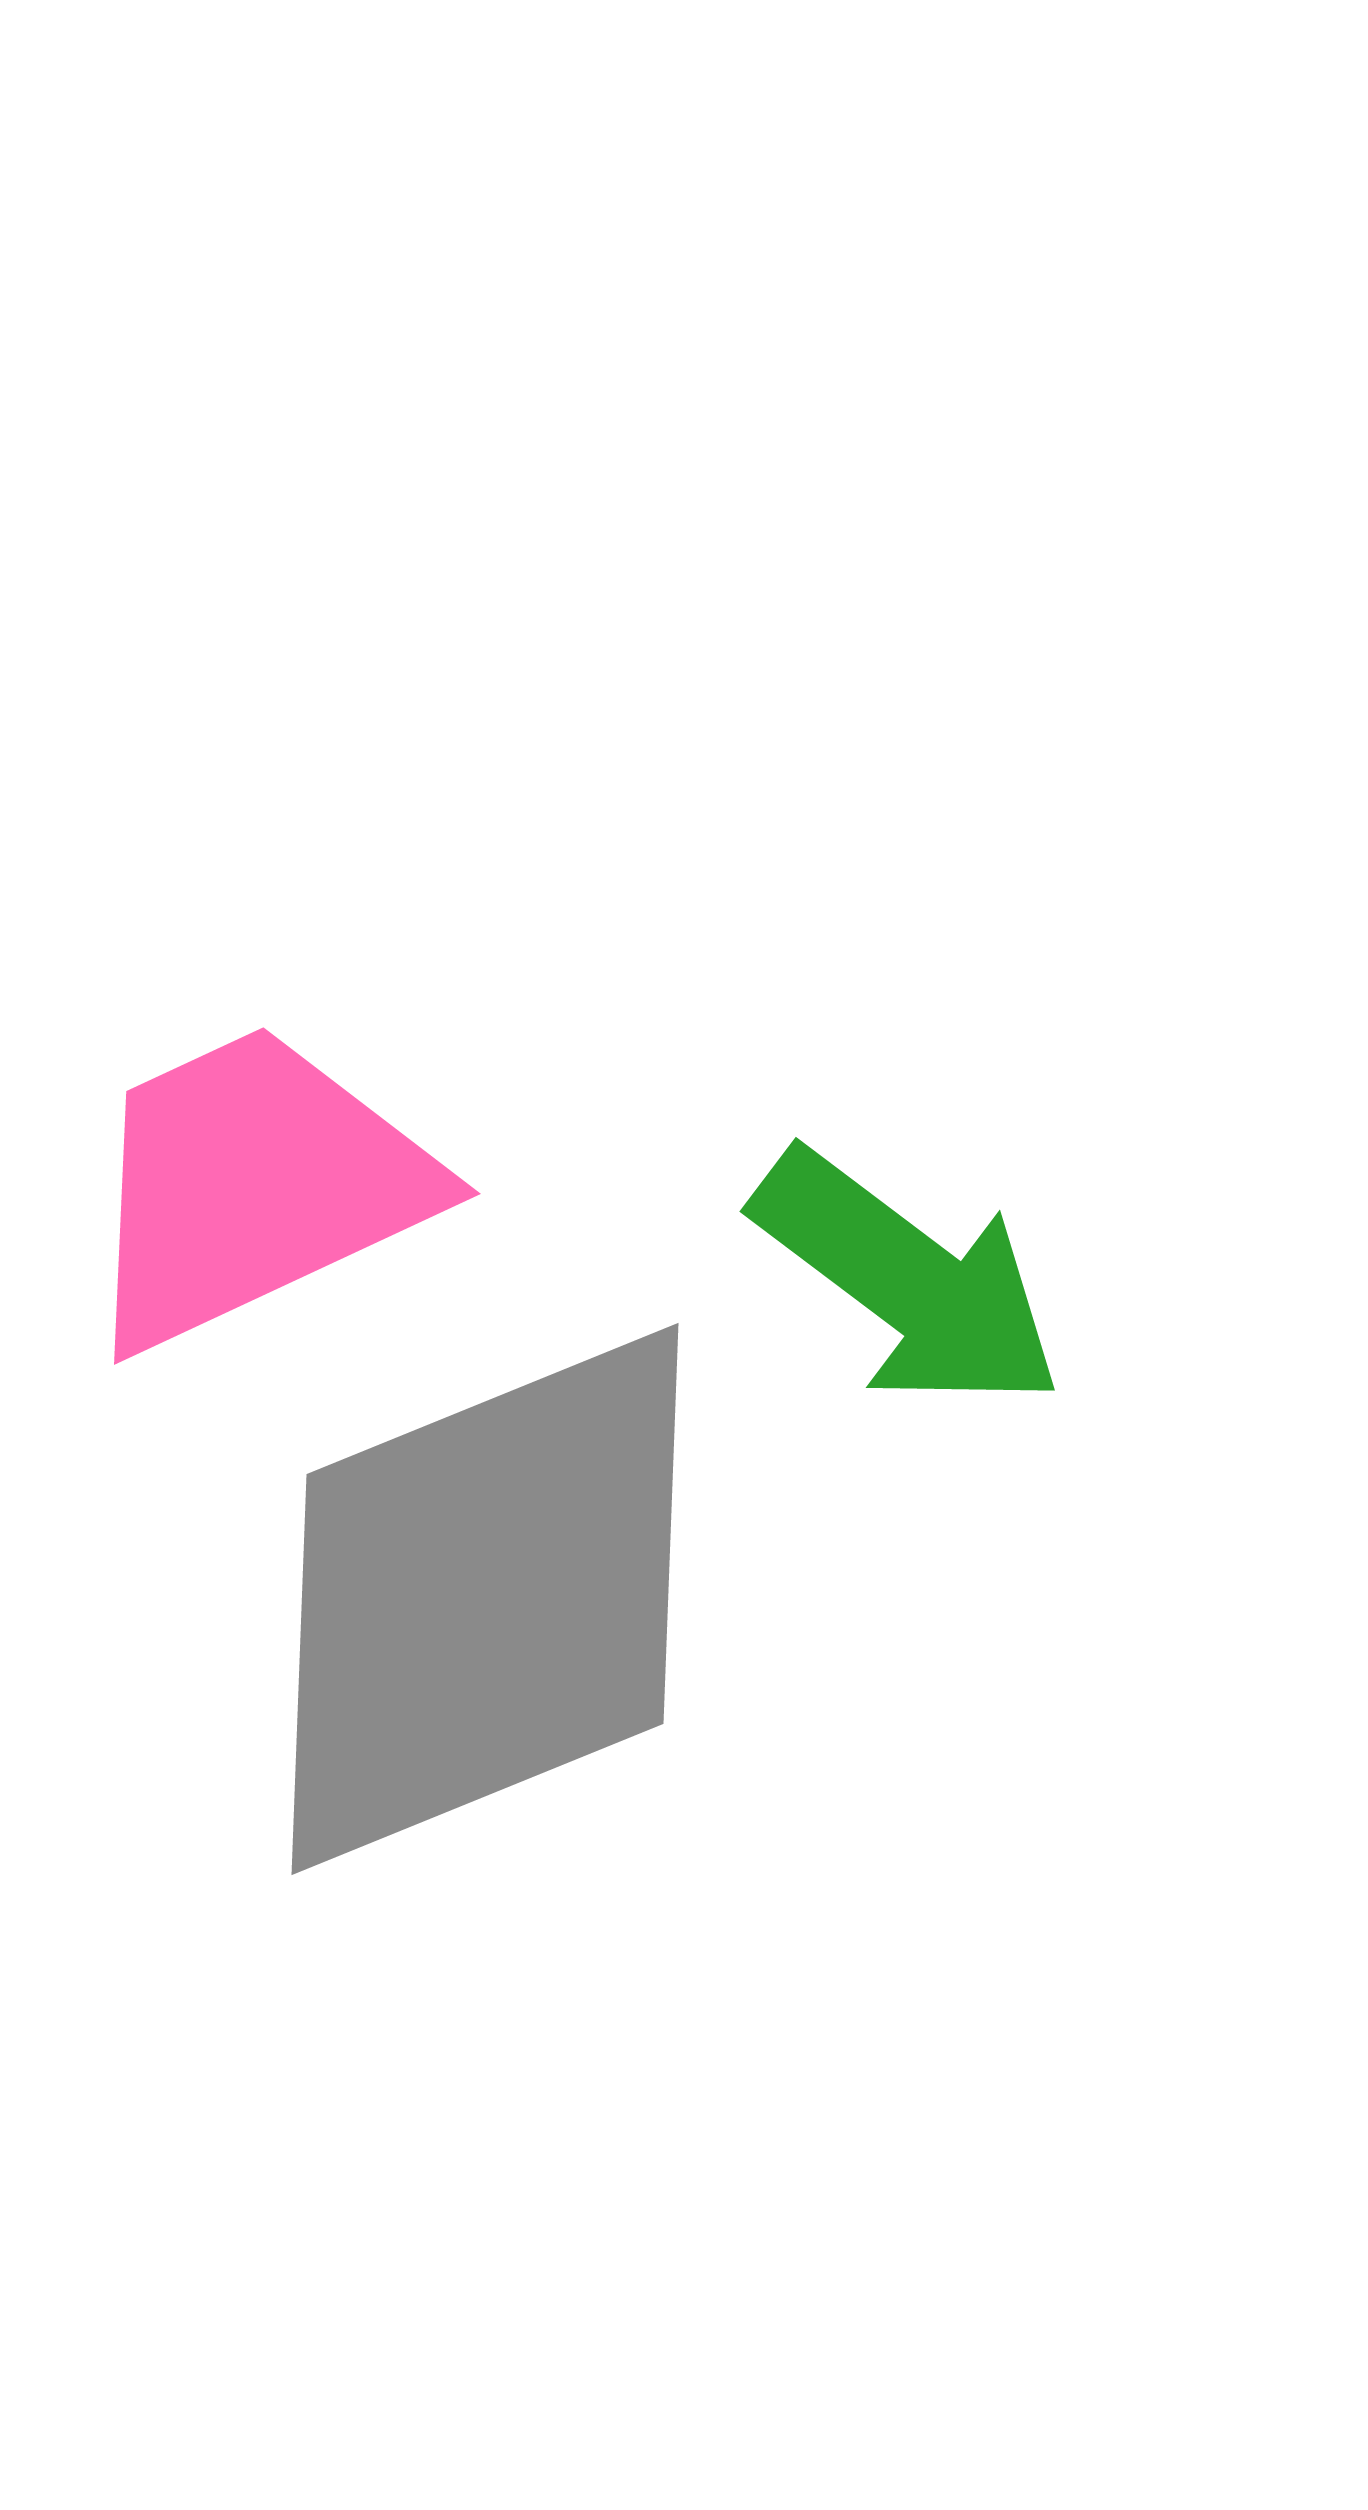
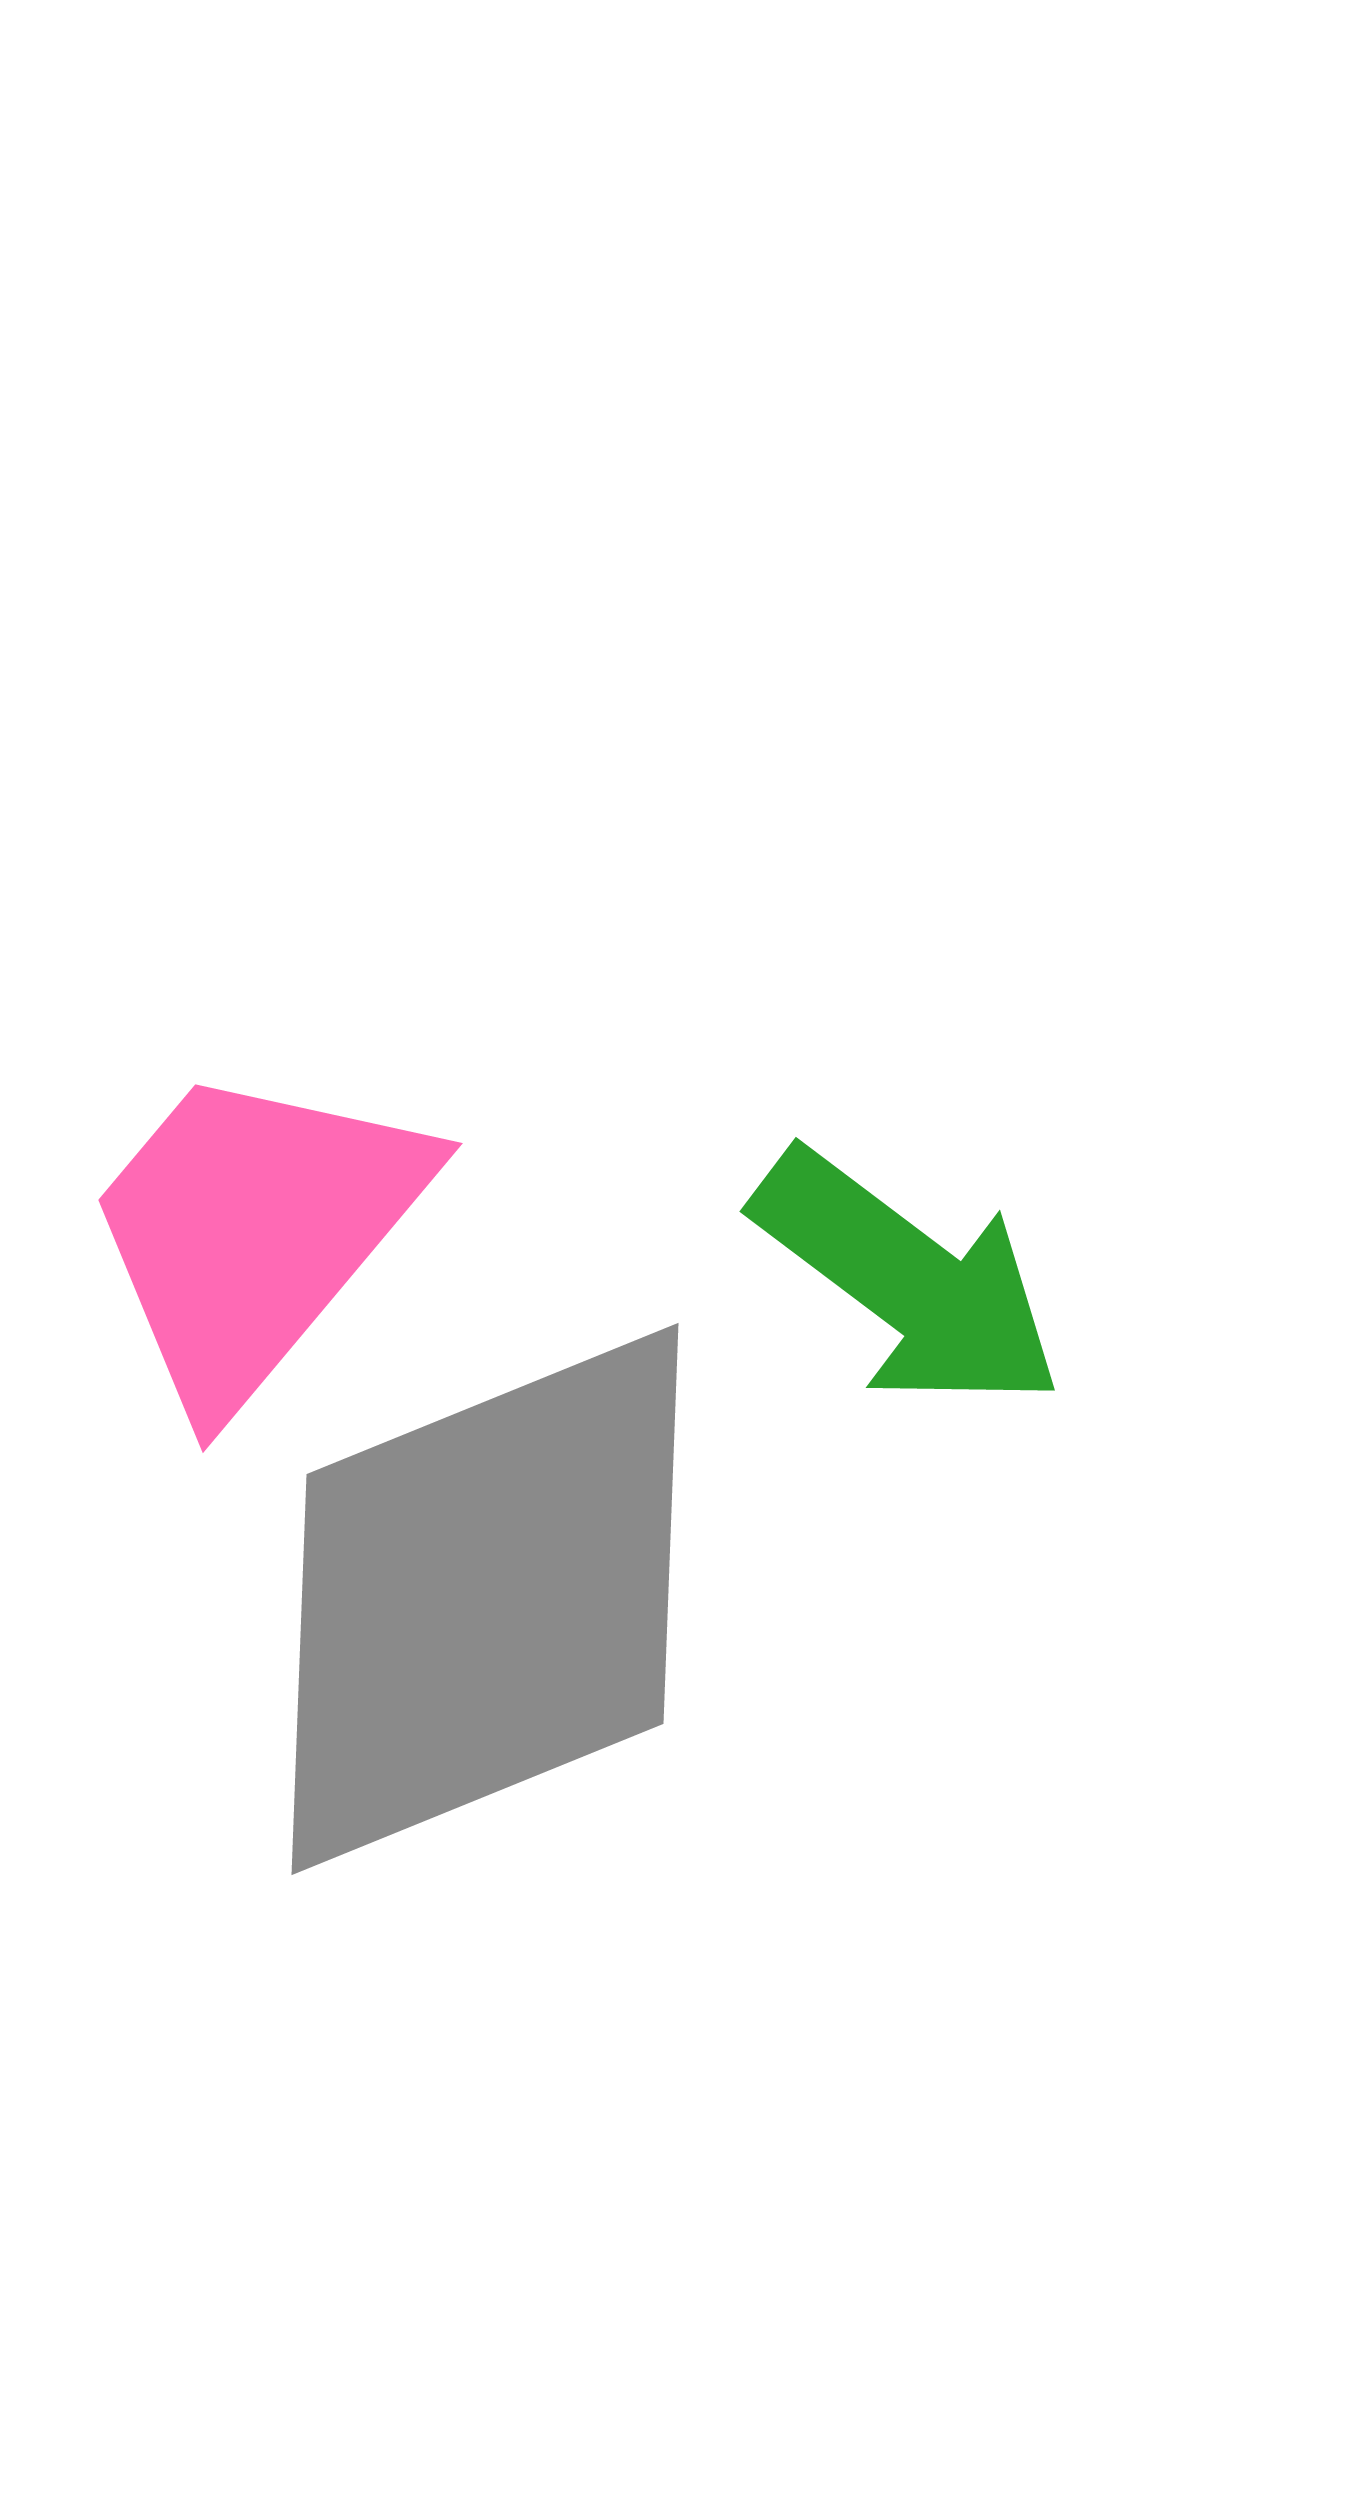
pink trapezoid: moved 46 px down; rotated 25 degrees counterclockwise
